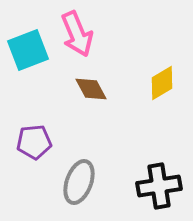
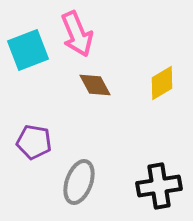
brown diamond: moved 4 px right, 4 px up
purple pentagon: rotated 16 degrees clockwise
